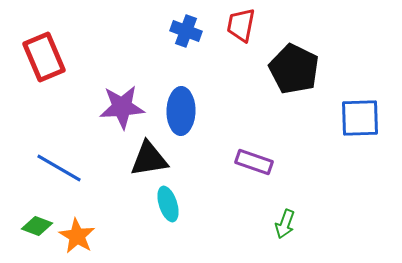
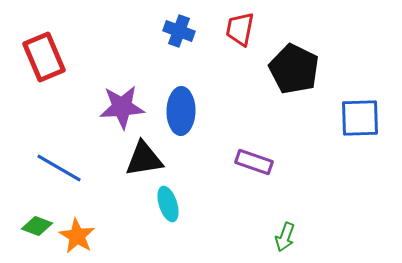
red trapezoid: moved 1 px left, 4 px down
blue cross: moved 7 px left
black triangle: moved 5 px left
green arrow: moved 13 px down
